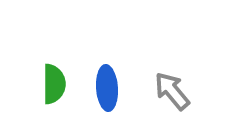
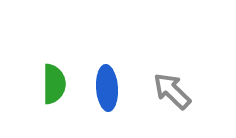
gray arrow: rotated 6 degrees counterclockwise
